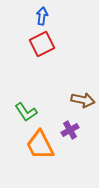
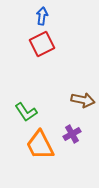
purple cross: moved 2 px right, 4 px down
